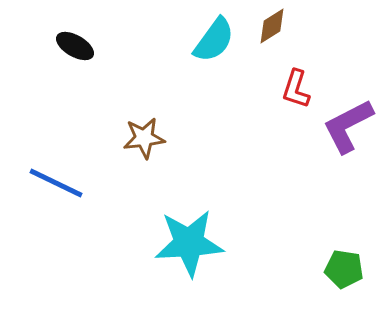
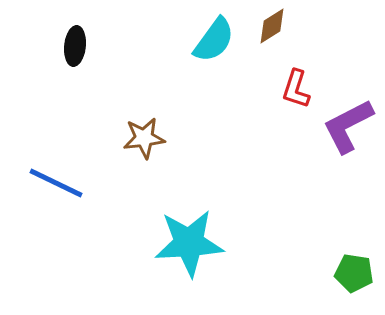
black ellipse: rotated 66 degrees clockwise
green pentagon: moved 10 px right, 4 px down
